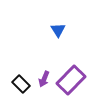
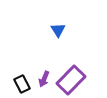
black rectangle: moved 1 px right; rotated 18 degrees clockwise
